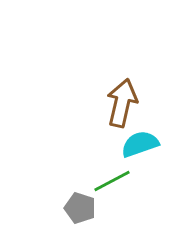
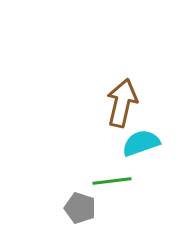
cyan semicircle: moved 1 px right, 1 px up
green line: rotated 21 degrees clockwise
